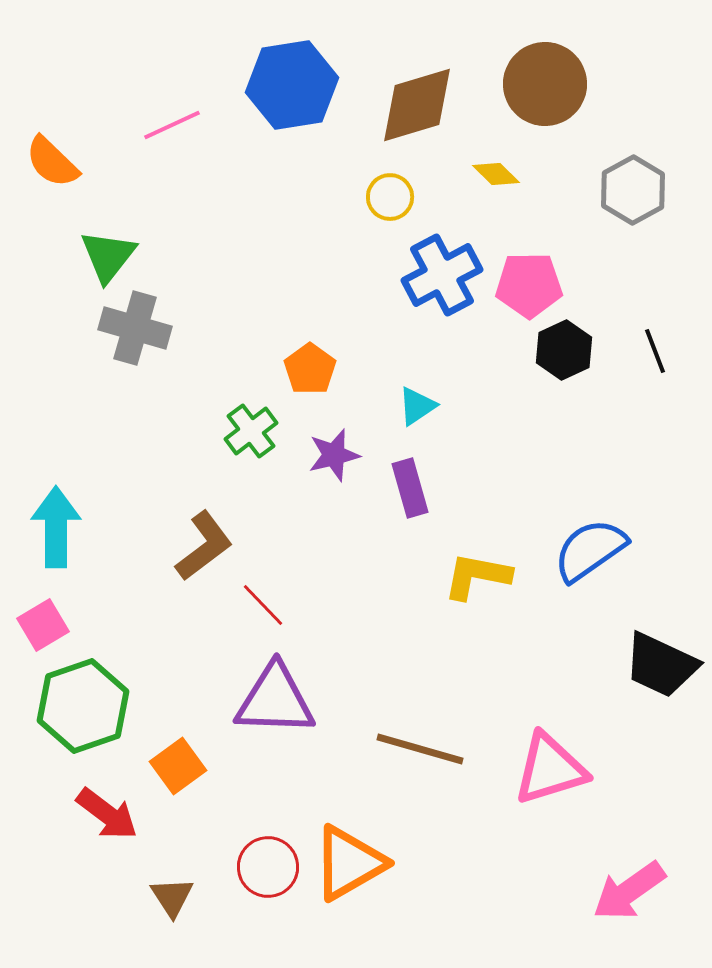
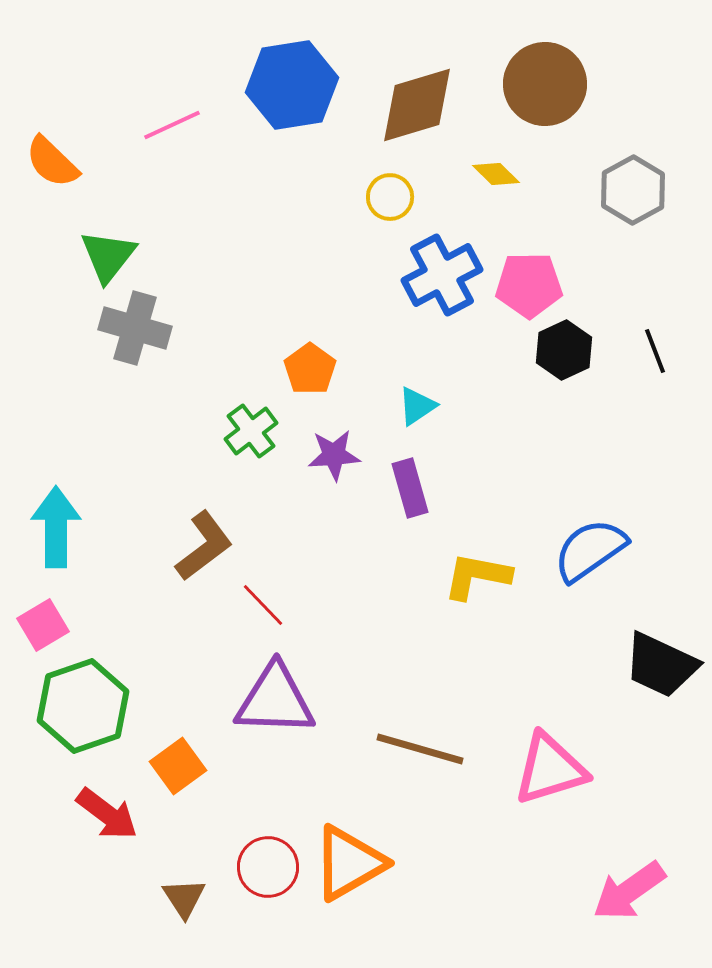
purple star: rotated 10 degrees clockwise
brown triangle: moved 12 px right, 1 px down
